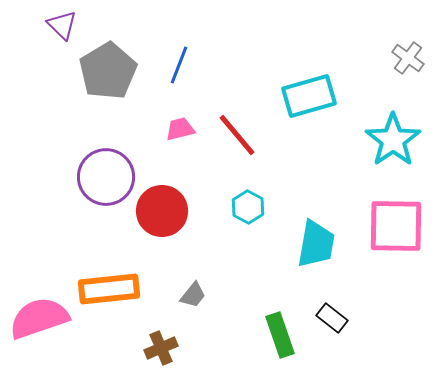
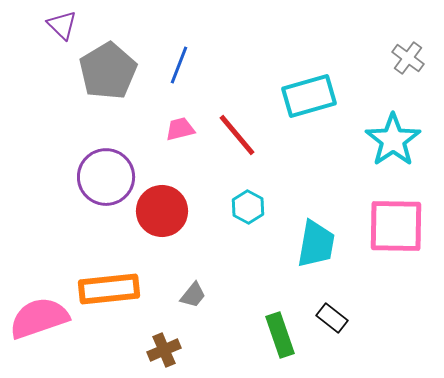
brown cross: moved 3 px right, 2 px down
